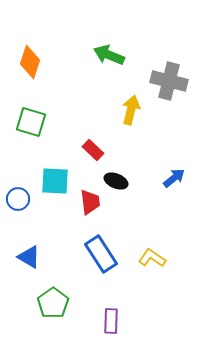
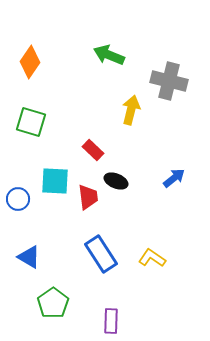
orange diamond: rotated 16 degrees clockwise
red trapezoid: moved 2 px left, 5 px up
